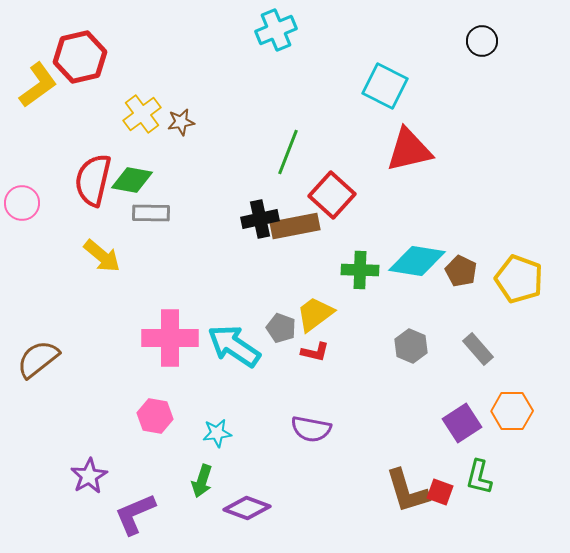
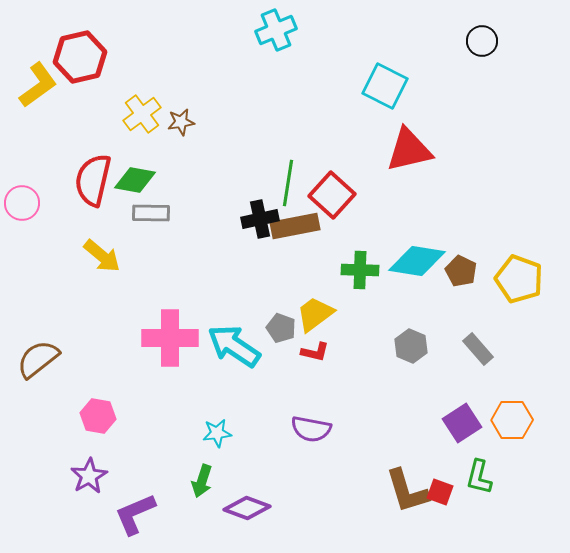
green line at (288, 152): moved 31 px down; rotated 12 degrees counterclockwise
green diamond at (132, 180): moved 3 px right
orange hexagon at (512, 411): moved 9 px down
pink hexagon at (155, 416): moved 57 px left
